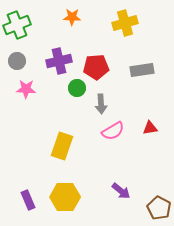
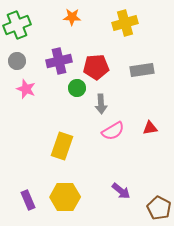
pink star: rotated 18 degrees clockwise
